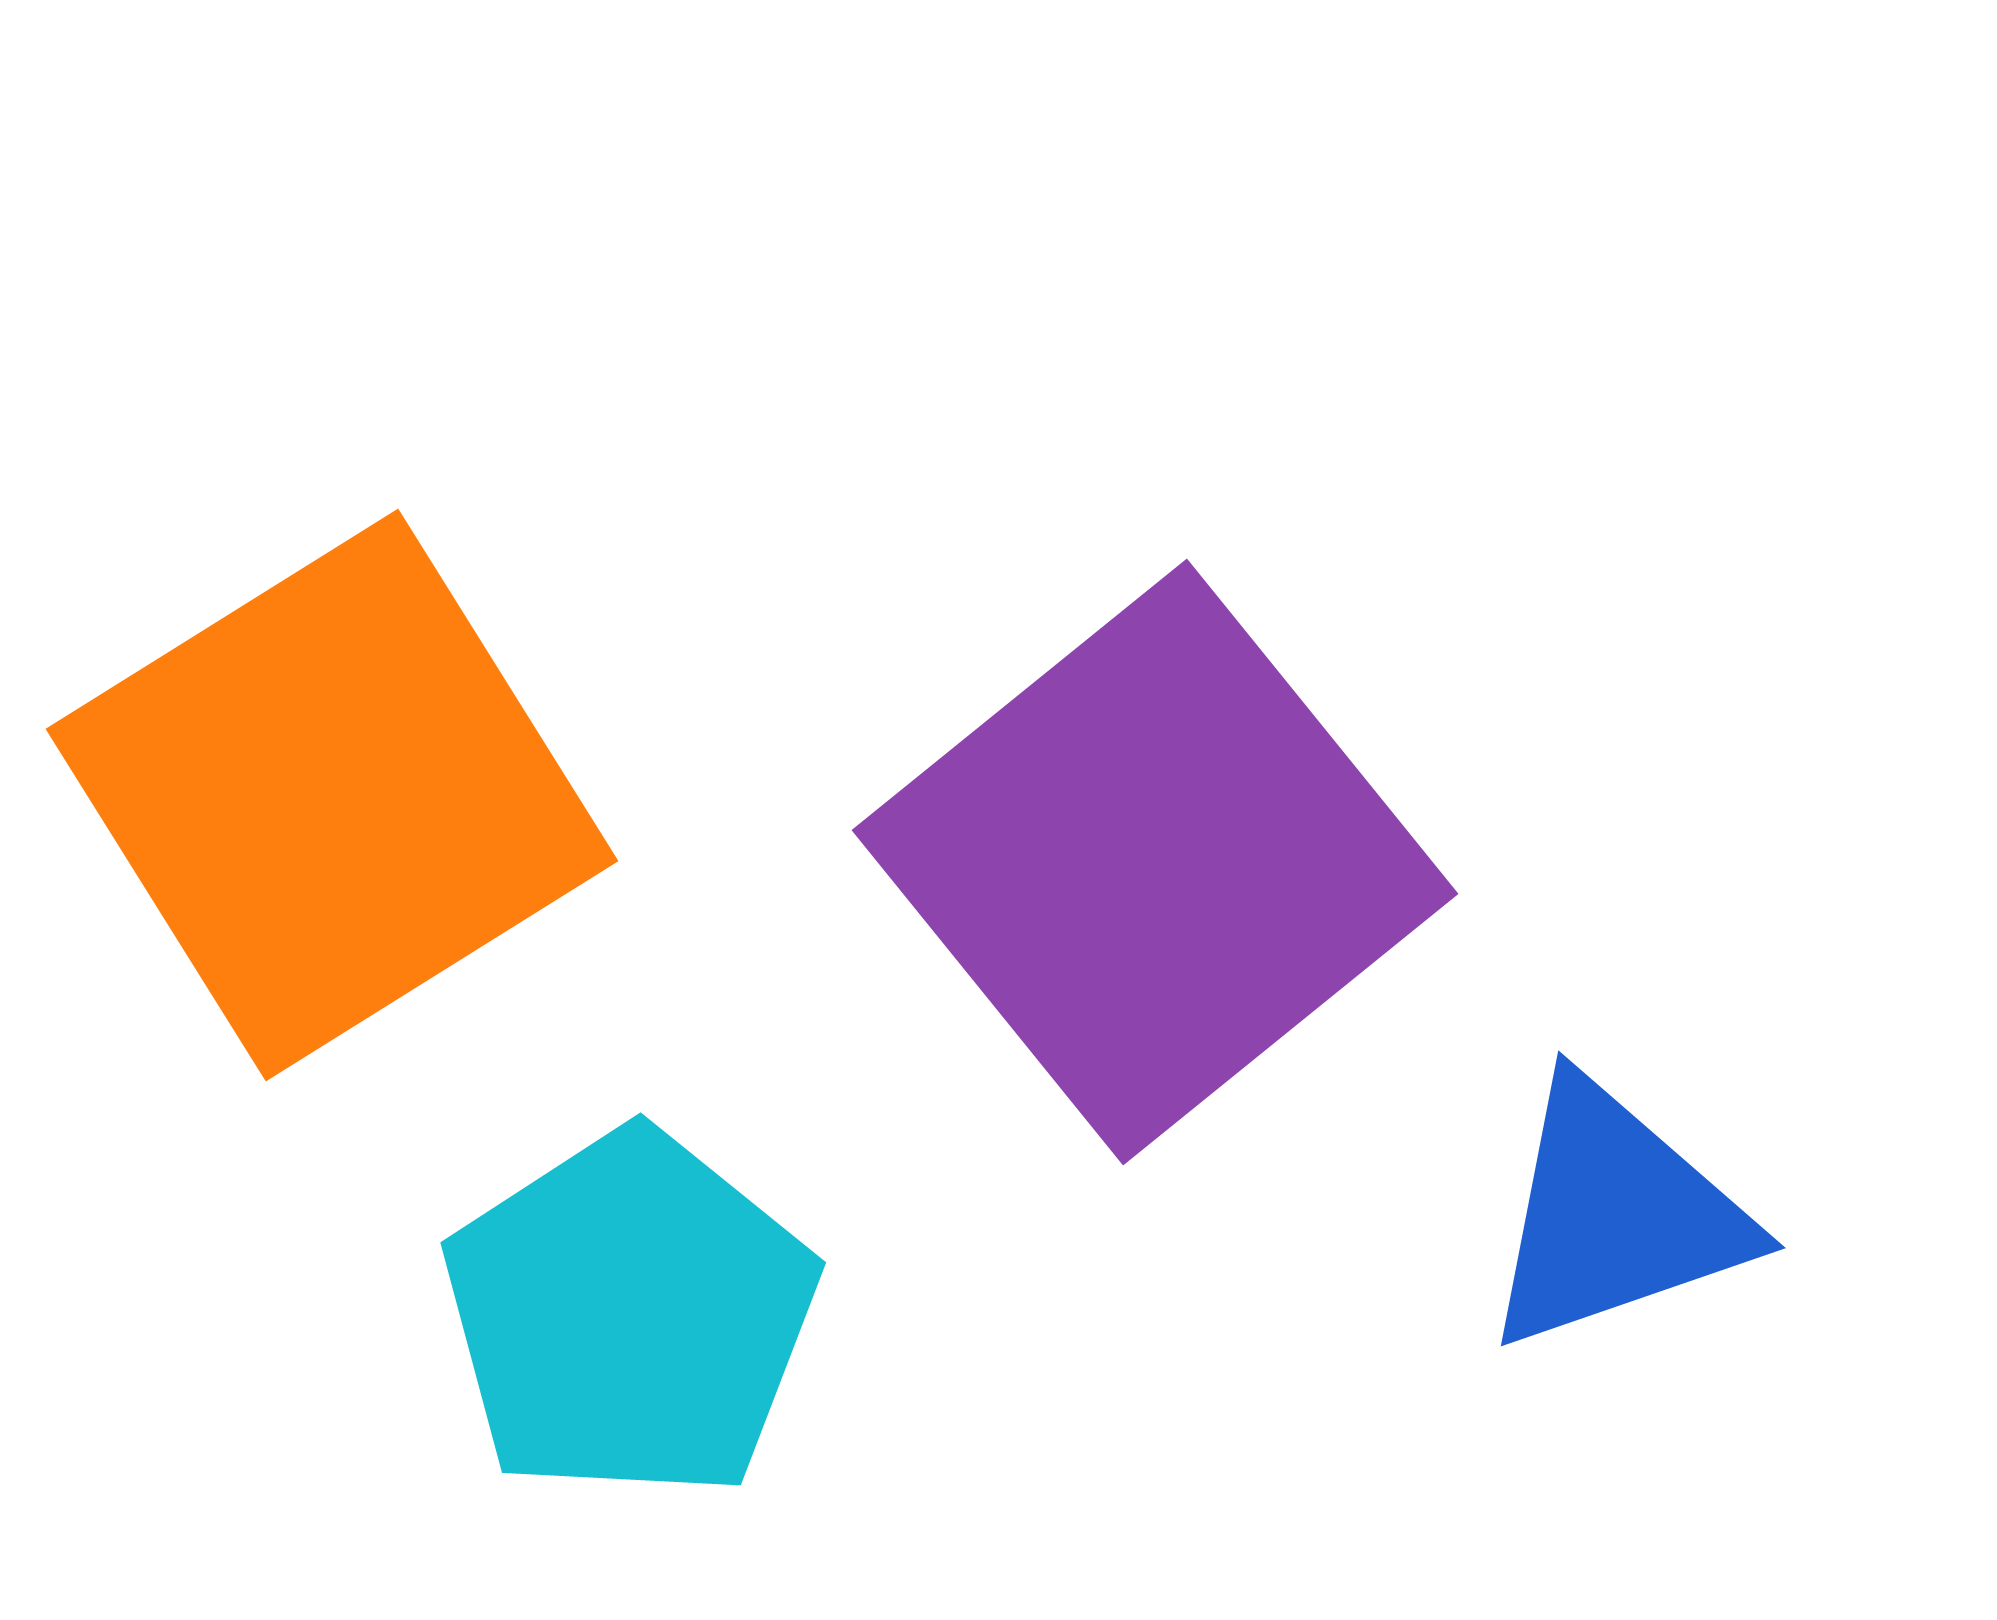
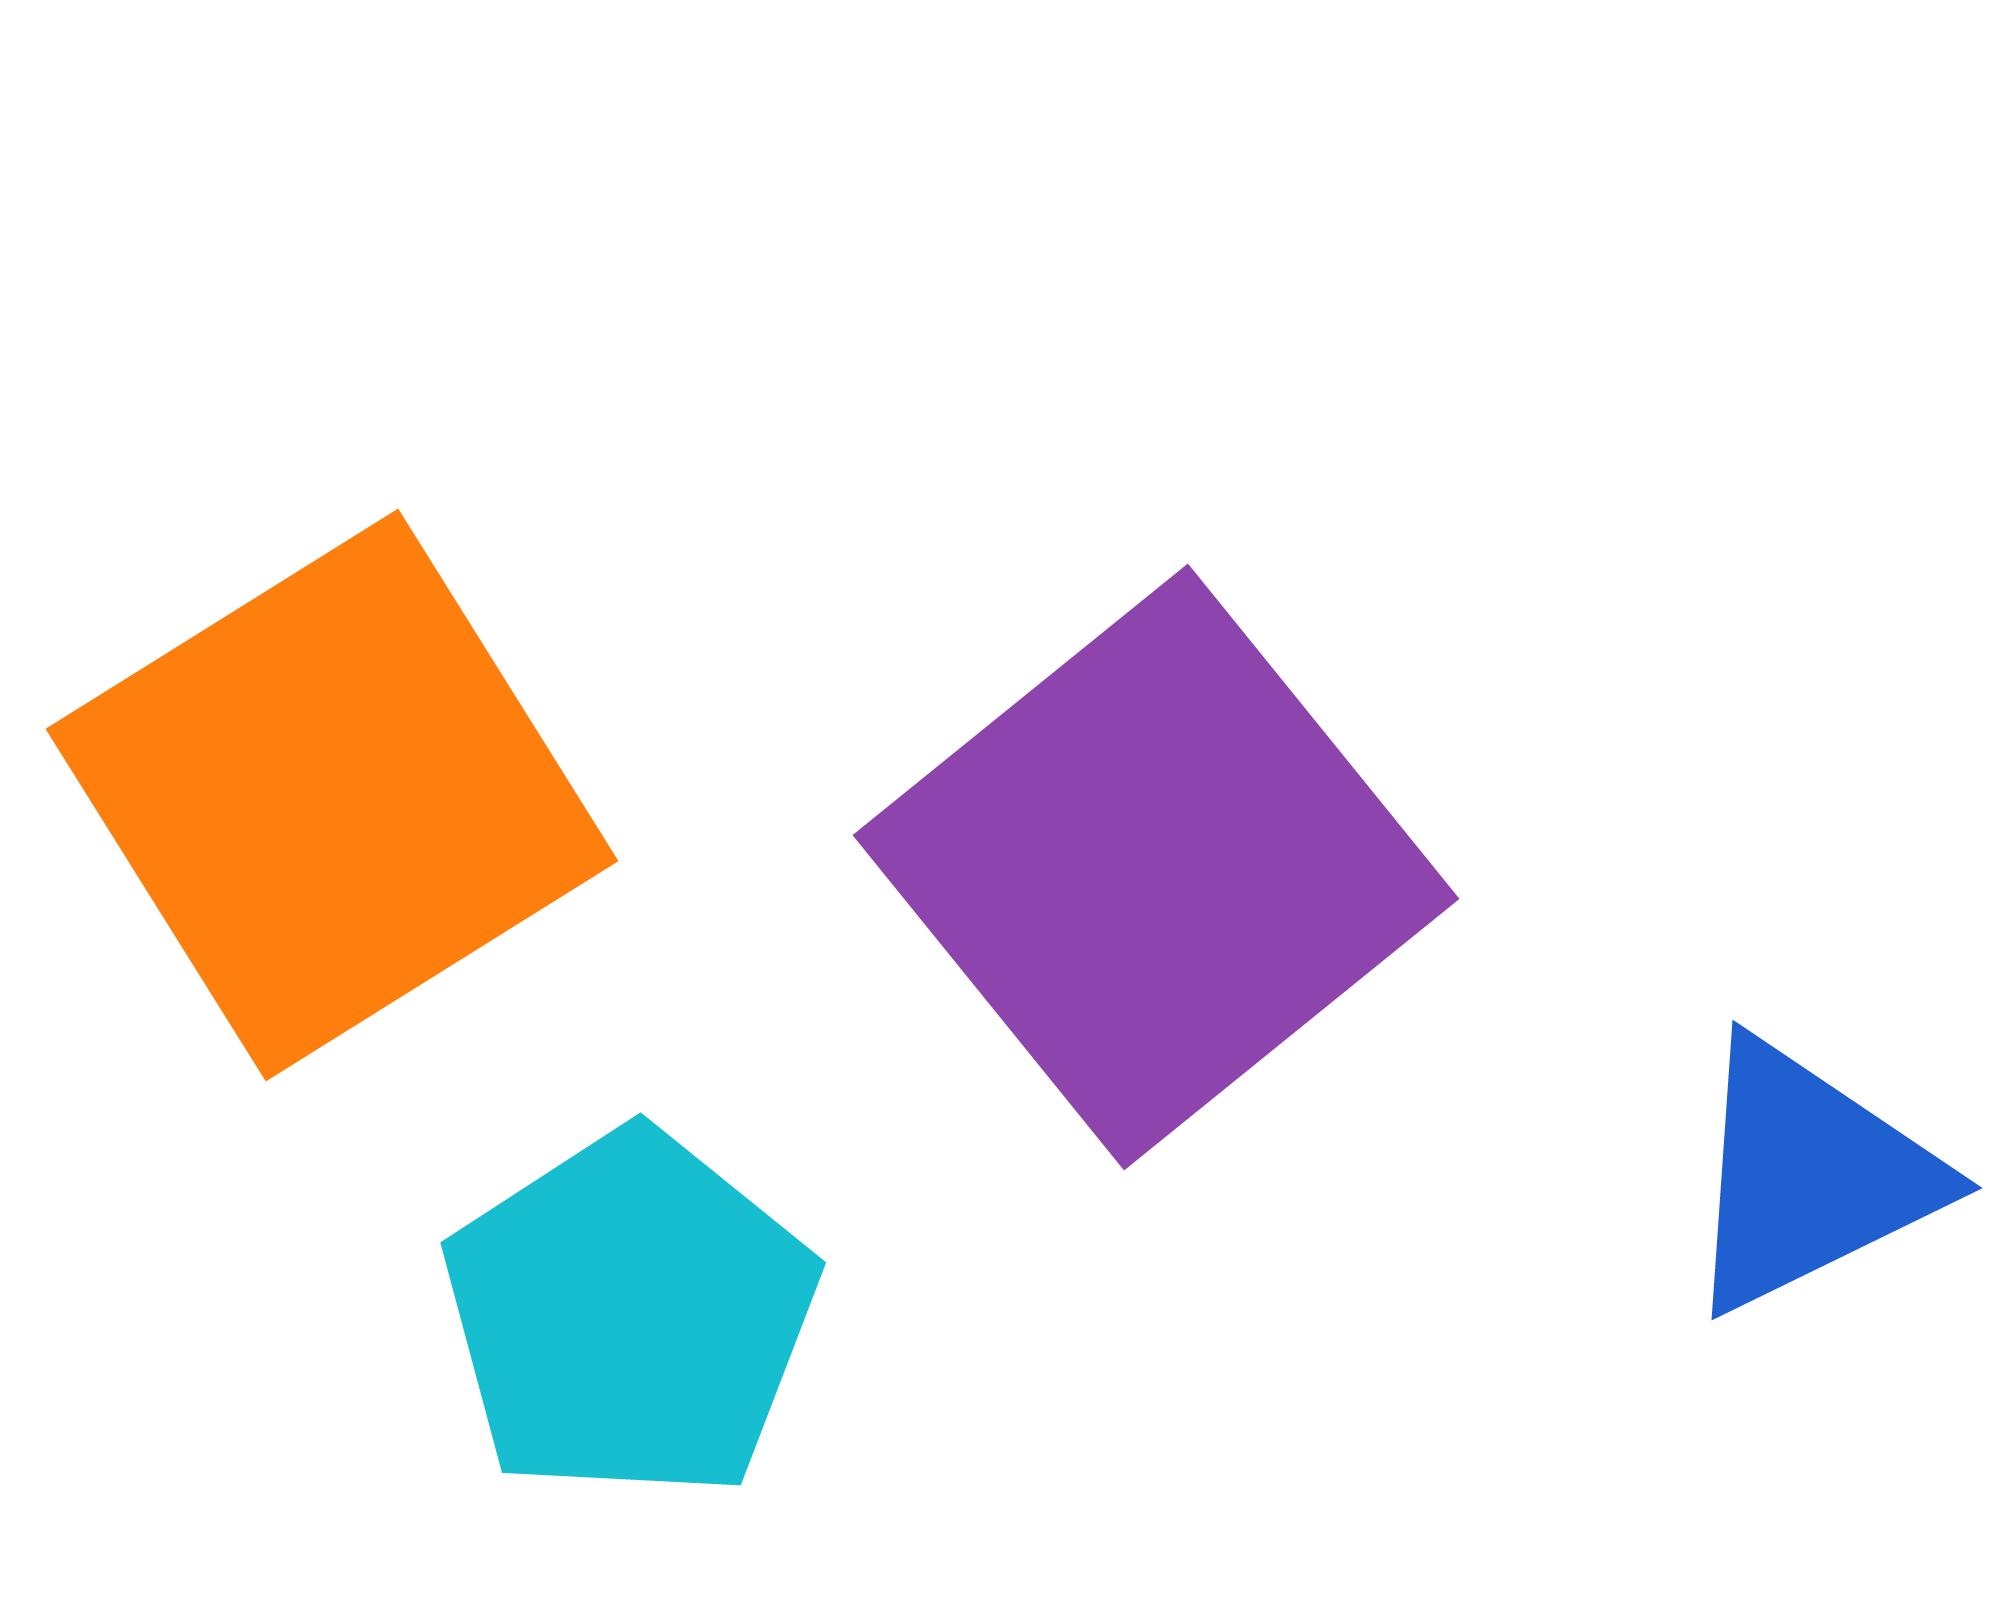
purple square: moved 1 px right, 5 px down
blue triangle: moved 194 px right, 39 px up; rotated 7 degrees counterclockwise
